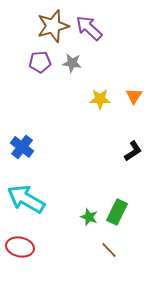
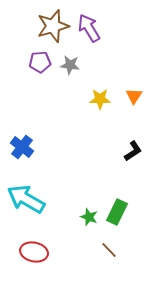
purple arrow: rotated 16 degrees clockwise
gray star: moved 2 px left, 2 px down
red ellipse: moved 14 px right, 5 px down
